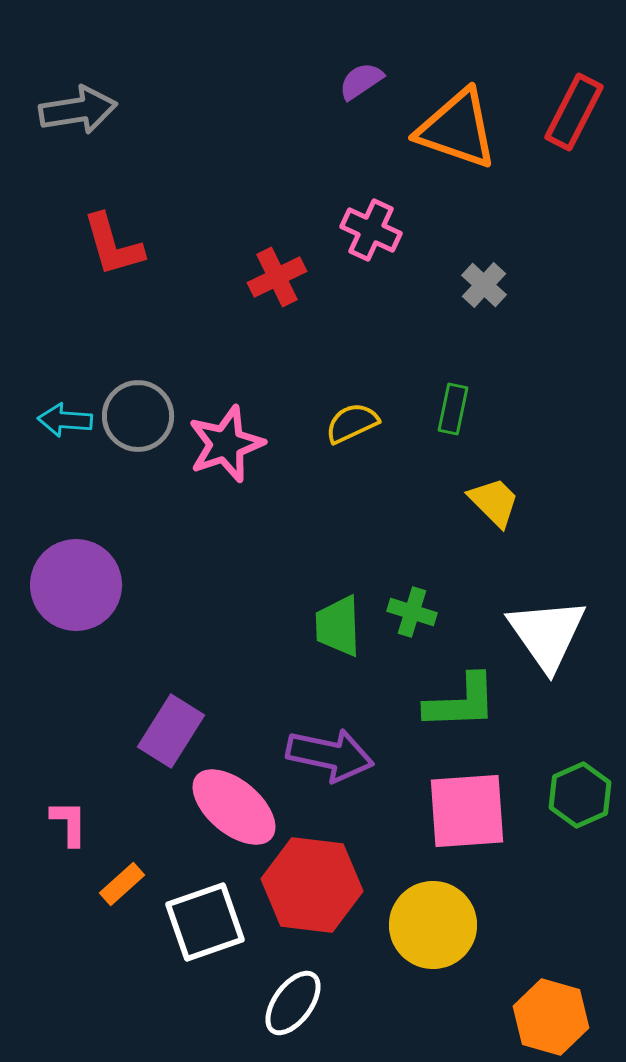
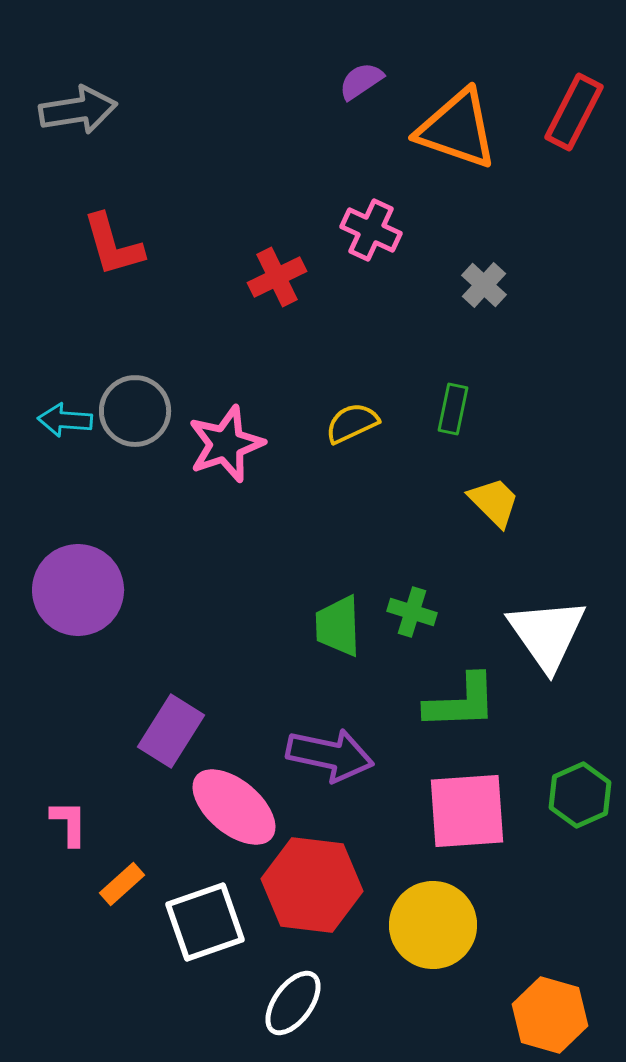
gray circle: moved 3 px left, 5 px up
purple circle: moved 2 px right, 5 px down
orange hexagon: moved 1 px left, 2 px up
